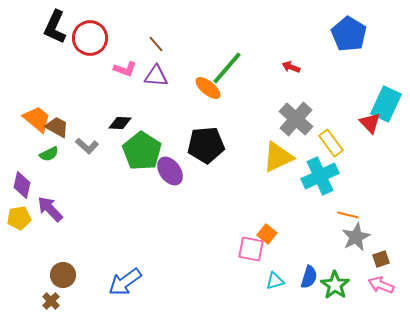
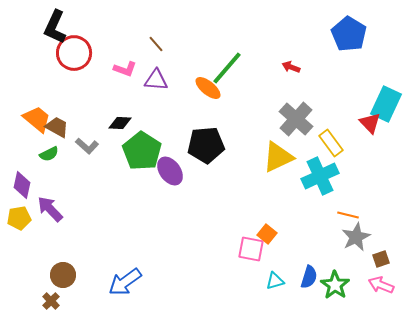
red circle: moved 16 px left, 15 px down
purple triangle: moved 4 px down
